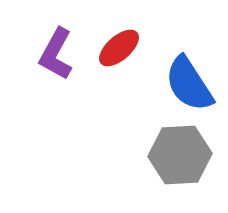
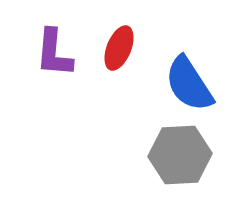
red ellipse: rotated 27 degrees counterclockwise
purple L-shape: moved 2 px left, 1 px up; rotated 24 degrees counterclockwise
